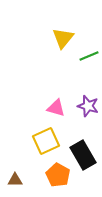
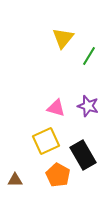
green line: rotated 36 degrees counterclockwise
